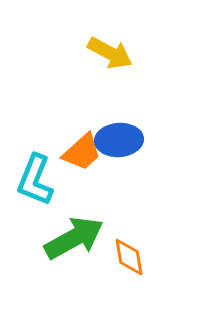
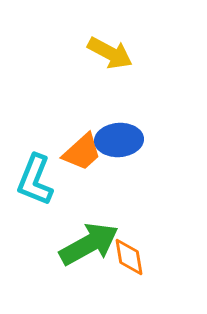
green arrow: moved 15 px right, 6 px down
